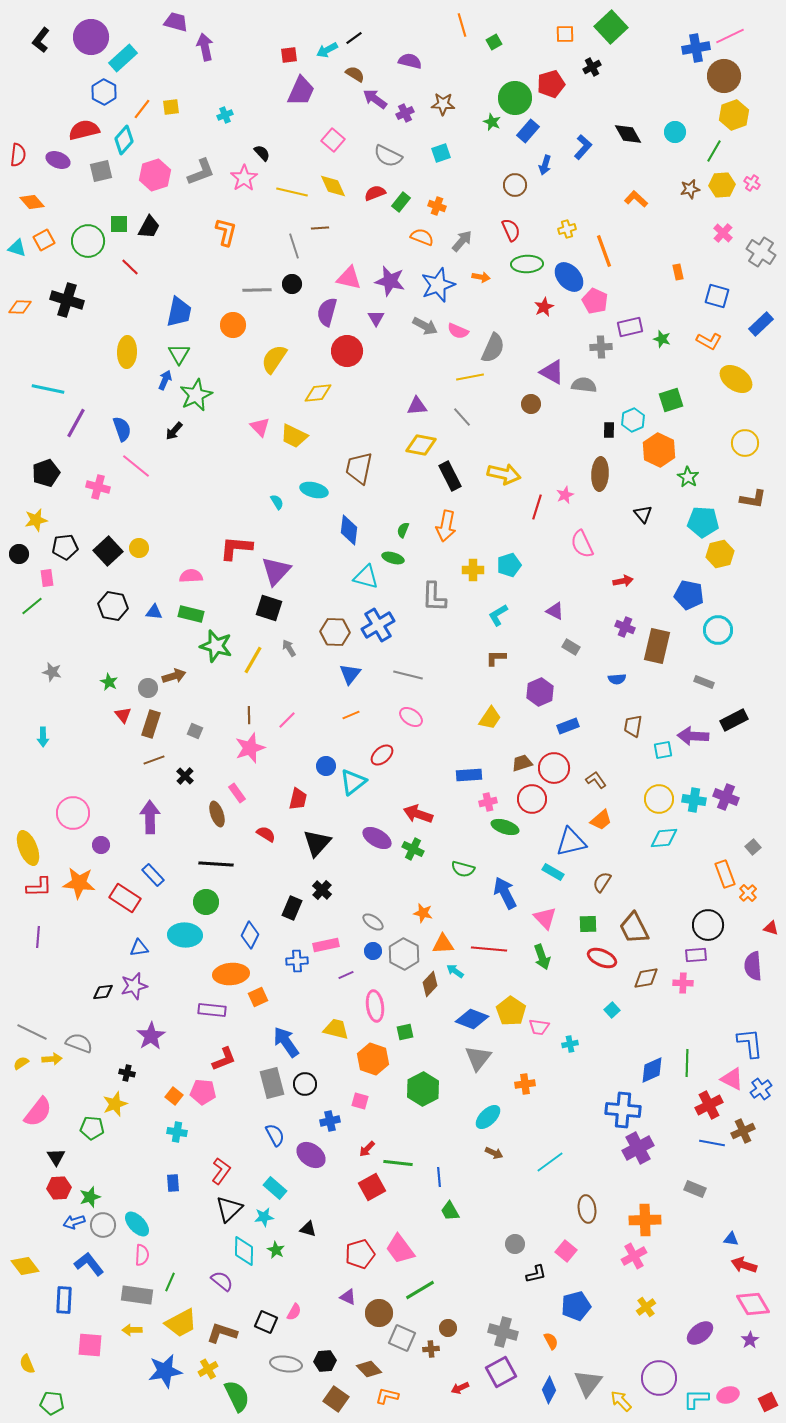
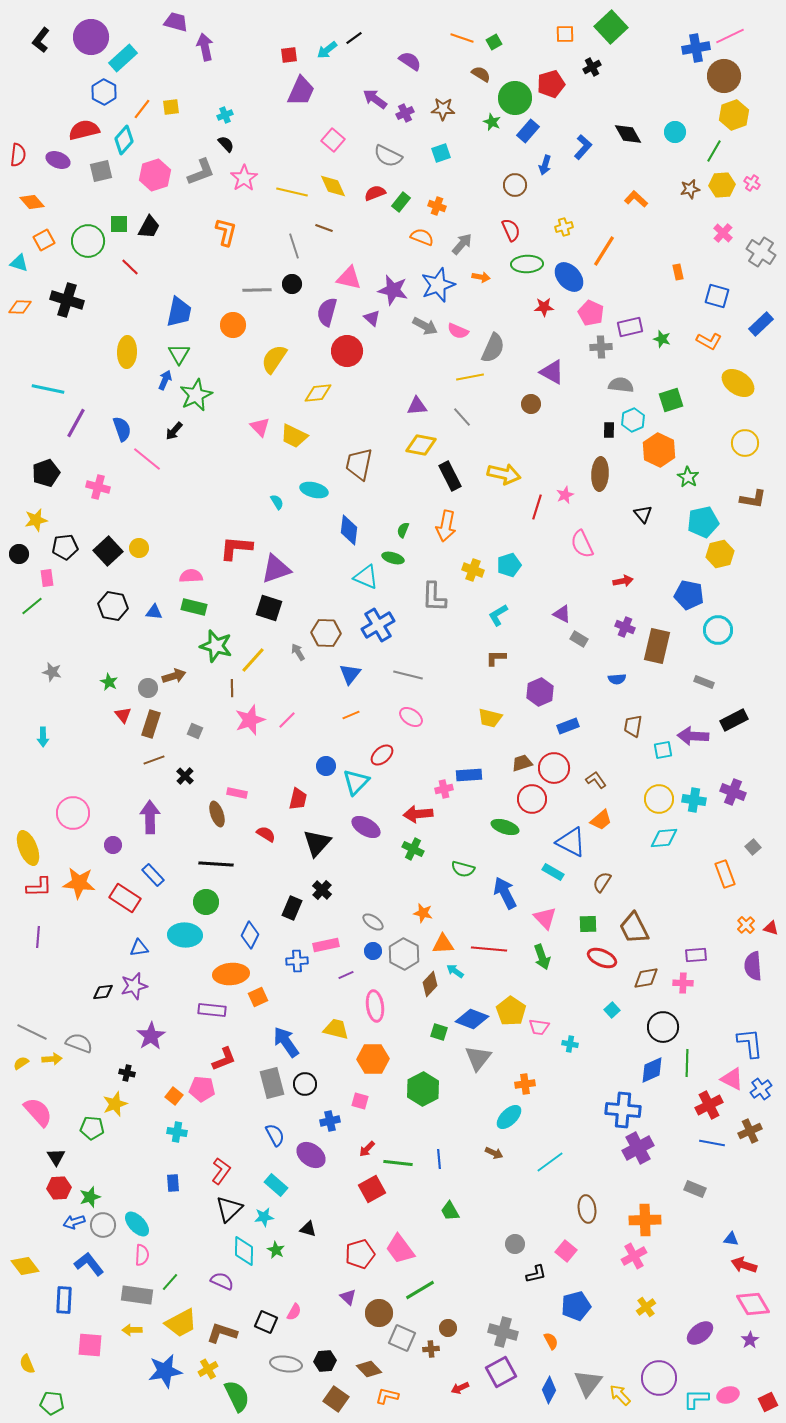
orange line at (462, 25): moved 13 px down; rotated 55 degrees counterclockwise
cyan arrow at (327, 50): rotated 10 degrees counterclockwise
purple semicircle at (410, 61): rotated 20 degrees clockwise
brown semicircle at (355, 74): moved 126 px right
brown star at (443, 104): moved 5 px down
black semicircle at (262, 153): moved 36 px left, 9 px up
brown line at (320, 228): moved 4 px right; rotated 24 degrees clockwise
yellow cross at (567, 229): moved 3 px left, 2 px up
gray arrow at (462, 241): moved 3 px down
cyan triangle at (17, 248): moved 2 px right, 15 px down
orange line at (604, 251): rotated 52 degrees clockwise
purple star at (390, 281): moved 3 px right, 9 px down
pink pentagon at (595, 301): moved 4 px left, 12 px down
red star at (544, 307): rotated 24 degrees clockwise
purple triangle at (376, 318): moved 4 px left; rotated 18 degrees counterclockwise
yellow ellipse at (736, 379): moved 2 px right, 4 px down
gray semicircle at (584, 385): moved 37 px right
pink line at (136, 466): moved 11 px right, 7 px up
brown trapezoid at (359, 468): moved 4 px up
cyan pentagon at (703, 522): rotated 16 degrees counterclockwise
yellow cross at (473, 570): rotated 20 degrees clockwise
purple triangle at (276, 571): moved 2 px up; rotated 28 degrees clockwise
cyan triangle at (366, 577): rotated 8 degrees clockwise
purple triangle at (555, 611): moved 7 px right, 3 px down
green rectangle at (191, 614): moved 3 px right, 7 px up
brown hexagon at (335, 632): moved 9 px left, 1 px down
gray rectangle at (571, 647): moved 8 px right, 8 px up
gray arrow at (289, 648): moved 9 px right, 4 px down
yellow line at (253, 660): rotated 12 degrees clockwise
brown line at (249, 715): moved 17 px left, 27 px up
yellow trapezoid at (490, 718): rotated 70 degrees clockwise
pink star at (250, 748): moved 28 px up
cyan triangle at (353, 782): moved 3 px right; rotated 8 degrees counterclockwise
pink rectangle at (237, 793): rotated 42 degrees counterclockwise
purple cross at (726, 797): moved 7 px right, 5 px up
pink cross at (488, 802): moved 44 px left, 13 px up
red arrow at (418, 814): rotated 24 degrees counterclockwise
purple ellipse at (377, 838): moved 11 px left, 11 px up
blue triangle at (571, 842): rotated 40 degrees clockwise
purple circle at (101, 845): moved 12 px right
orange cross at (748, 893): moved 2 px left, 32 px down
black circle at (708, 925): moved 45 px left, 102 px down
green square at (405, 1032): moved 34 px right; rotated 30 degrees clockwise
cyan cross at (570, 1044): rotated 21 degrees clockwise
orange hexagon at (373, 1059): rotated 20 degrees counterclockwise
pink pentagon at (203, 1092): moved 1 px left, 3 px up
pink semicircle at (38, 1112): rotated 80 degrees counterclockwise
cyan ellipse at (488, 1117): moved 21 px right
brown cross at (743, 1131): moved 7 px right
blue line at (439, 1177): moved 18 px up
red square at (372, 1187): moved 2 px down
cyan rectangle at (275, 1188): moved 1 px right, 3 px up
purple semicircle at (222, 1281): rotated 15 degrees counterclockwise
green line at (170, 1282): rotated 18 degrees clockwise
purple triangle at (348, 1297): rotated 18 degrees clockwise
yellow arrow at (621, 1401): moved 1 px left, 6 px up
